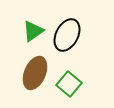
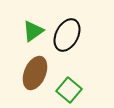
green square: moved 6 px down
